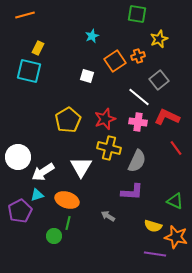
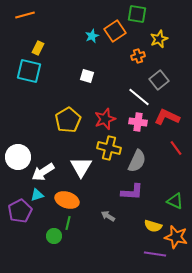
orange square: moved 30 px up
